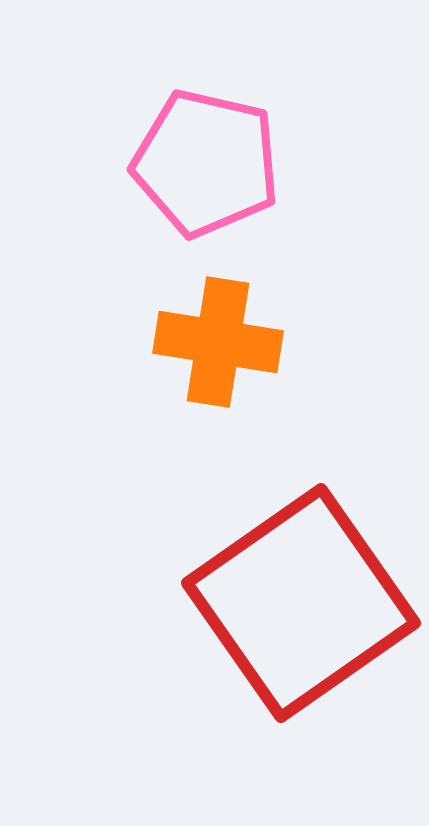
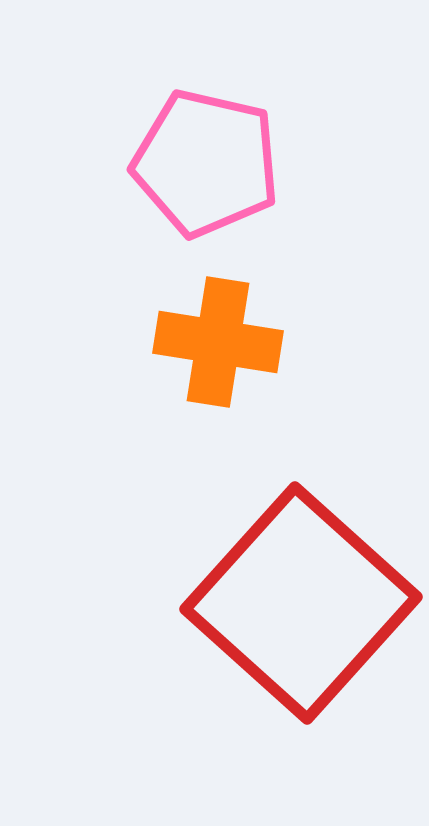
red square: rotated 13 degrees counterclockwise
